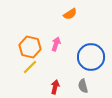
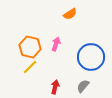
gray semicircle: rotated 56 degrees clockwise
